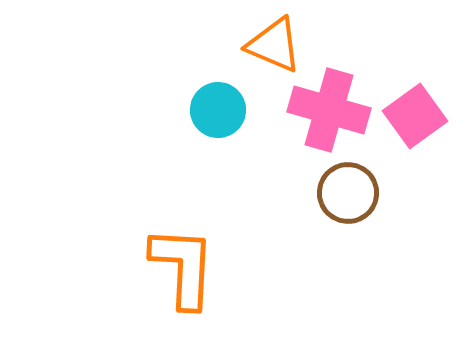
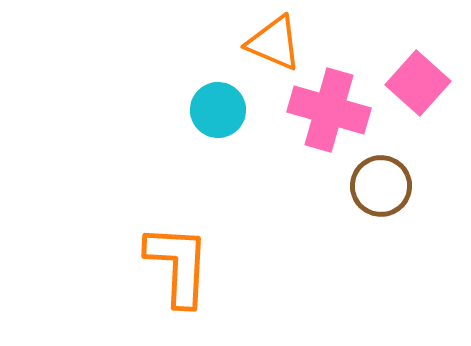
orange triangle: moved 2 px up
pink square: moved 3 px right, 33 px up; rotated 12 degrees counterclockwise
brown circle: moved 33 px right, 7 px up
orange L-shape: moved 5 px left, 2 px up
